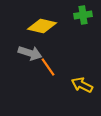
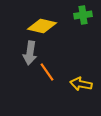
gray arrow: rotated 80 degrees clockwise
orange line: moved 1 px left, 5 px down
yellow arrow: moved 1 px left, 1 px up; rotated 15 degrees counterclockwise
